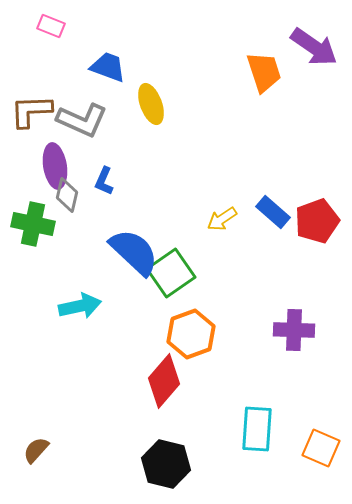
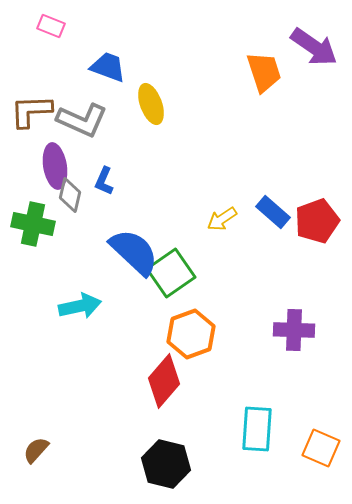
gray diamond: moved 3 px right
